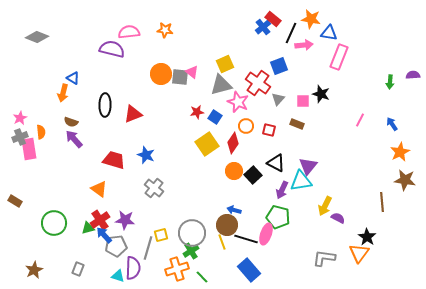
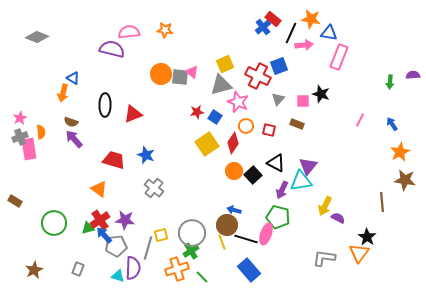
red cross at (258, 83): moved 7 px up; rotated 10 degrees counterclockwise
